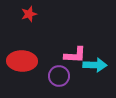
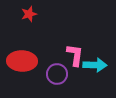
pink L-shape: rotated 85 degrees counterclockwise
purple circle: moved 2 px left, 2 px up
